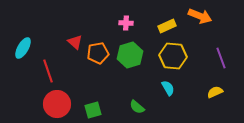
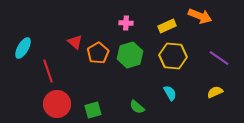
orange pentagon: rotated 20 degrees counterclockwise
purple line: moved 2 px left; rotated 35 degrees counterclockwise
cyan semicircle: moved 2 px right, 5 px down
